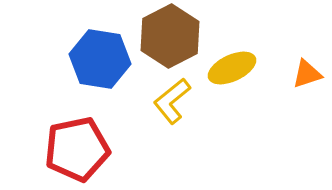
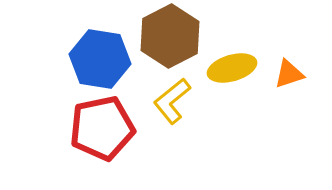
yellow ellipse: rotated 9 degrees clockwise
orange triangle: moved 18 px left
red pentagon: moved 25 px right, 21 px up
